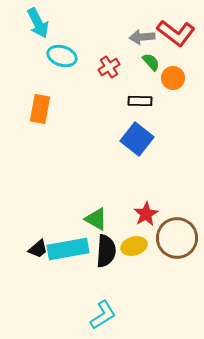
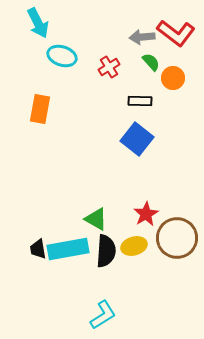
black trapezoid: rotated 120 degrees clockwise
